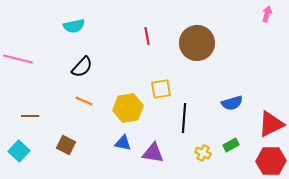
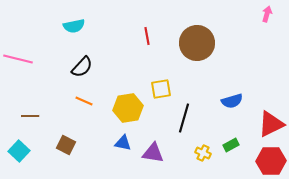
blue semicircle: moved 2 px up
black line: rotated 12 degrees clockwise
